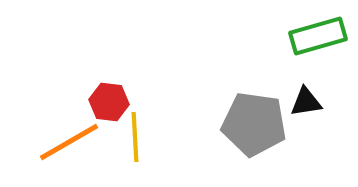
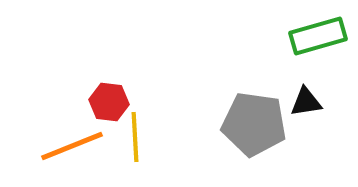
orange line: moved 3 px right, 4 px down; rotated 8 degrees clockwise
